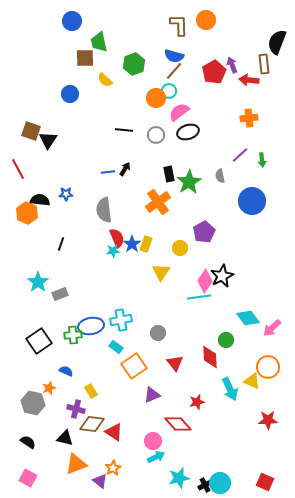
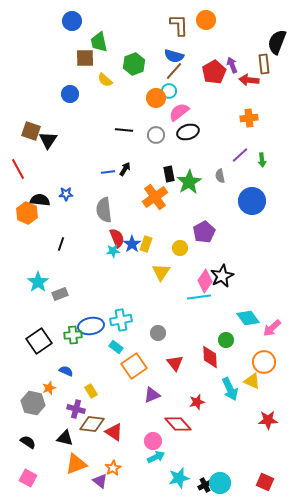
orange cross at (158, 202): moved 3 px left, 5 px up
orange circle at (268, 367): moved 4 px left, 5 px up
